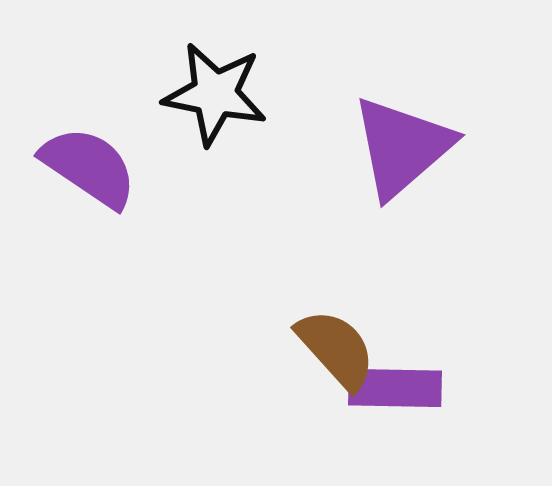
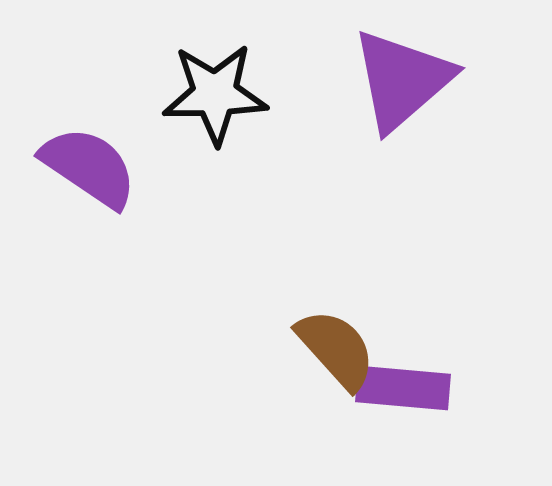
black star: rotated 12 degrees counterclockwise
purple triangle: moved 67 px up
purple rectangle: moved 8 px right; rotated 4 degrees clockwise
